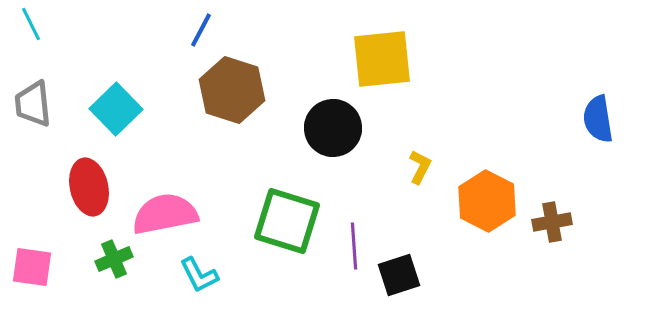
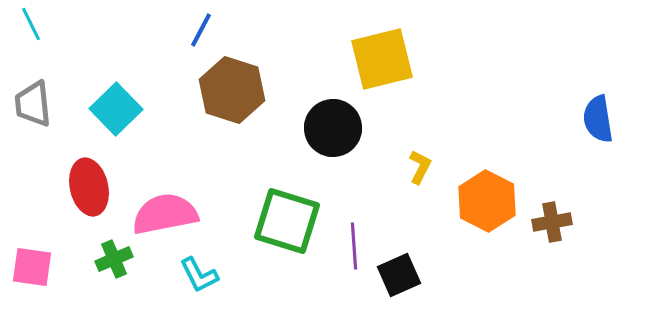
yellow square: rotated 8 degrees counterclockwise
black square: rotated 6 degrees counterclockwise
